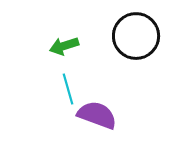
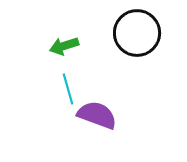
black circle: moved 1 px right, 3 px up
